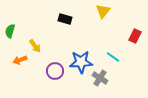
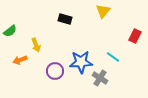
green semicircle: rotated 144 degrees counterclockwise
yellow arrow: moved 1 px right, 1 px up; rotated 16 degrees clockwise
